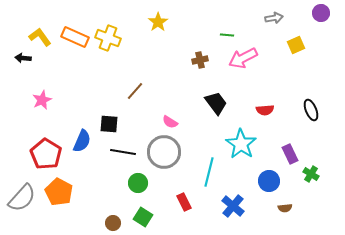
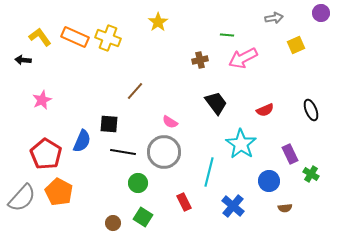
black arrow: moved 2 px down
red semicircle: rotated 18 degrees counterclockwise
